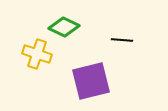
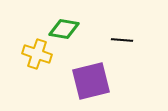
green diamond: moved 2 px down; rotated 16 degrees counterclockwise
